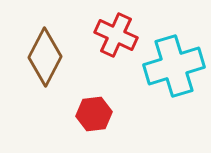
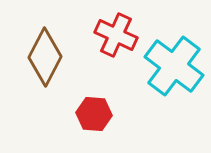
cyan cross: rotated 36 degrees counterclockwise
red hexagon: rotated 12 degrees clockwise
